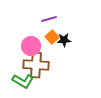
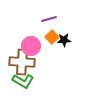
brown cross: moved 14 px left, 3 px up
